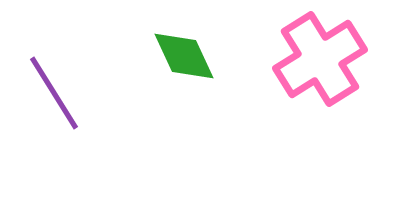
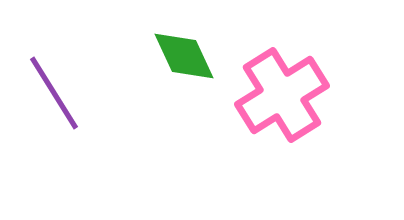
pink cross: moved 38 px left, 36 px down
